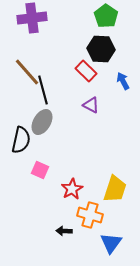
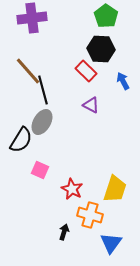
brown line: moved 1 px right, 1 px up
black semicircle: rotated 20 degrees clockwise
red star: rotated 15 degrees counterclockwise
black arrow: moved 1 px down; rotated 105 degrees clockwise
